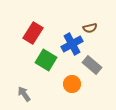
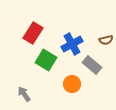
brown semicircle: moved 16 px right, 12 px down
